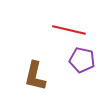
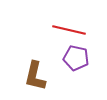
purple pentagon: moved 6 px left, 2 px up
